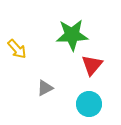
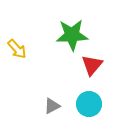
gray triangle: moved 7 px right, 18 px down
